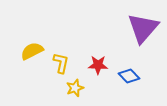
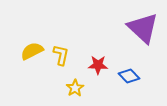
purple triangle: rotated 28 degrees counterclockwise
yellow L-shape: moved 8 px up
yellow star: rotated 12 degrees counterclockwise
